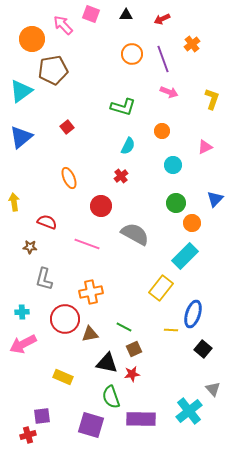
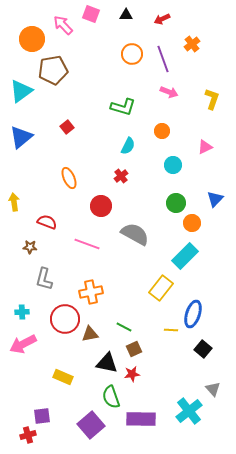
purple square at (91, 425): rotated 32 degrees clockwise
